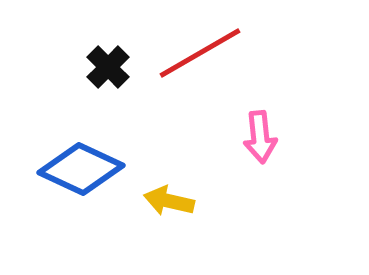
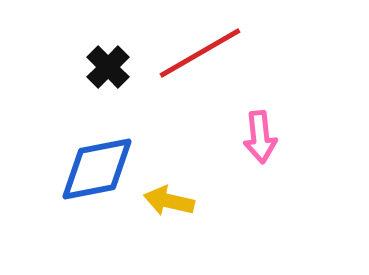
blue diamond: moved 16 px right; rotated 36 degrees counterclockwise
